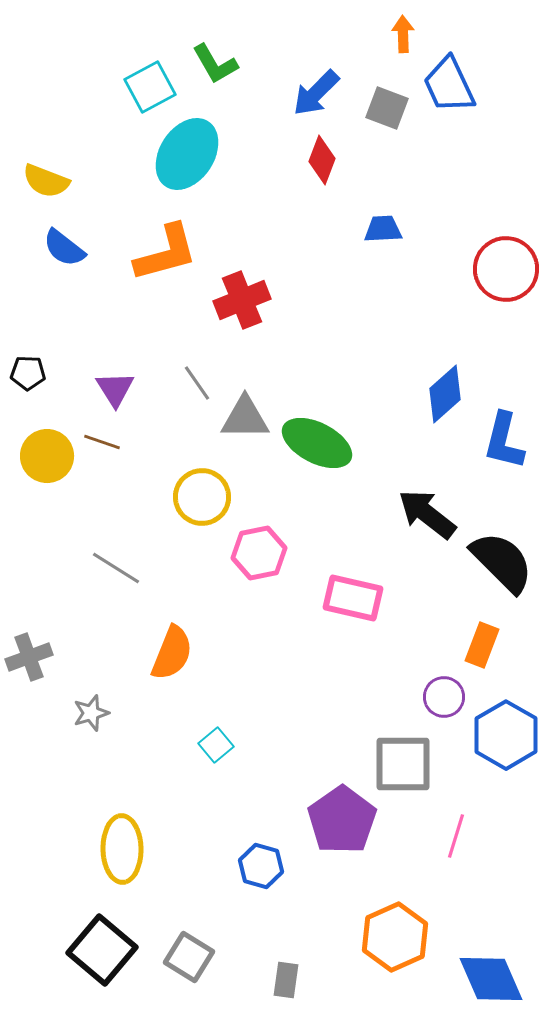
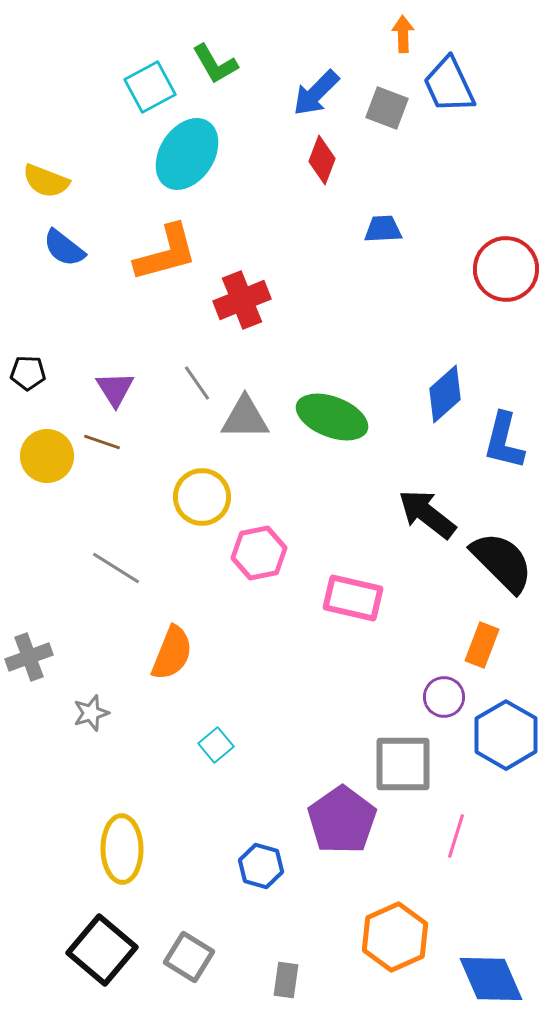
green ellipse at (317, 443): moved 15 px right, 26 px up; rotated 6 degrees counterclockwise
